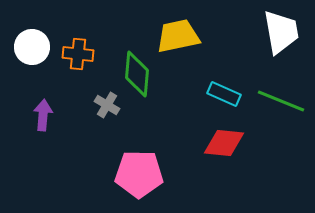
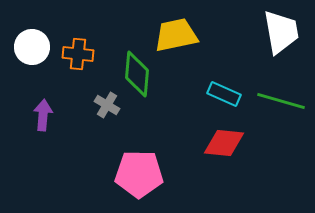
yellow trapezoid: moved 2 px left, 1 px up
green line: rotated 6 degrees counterclockwise
